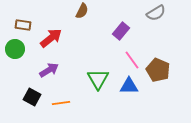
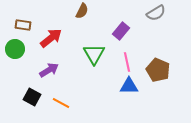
pink line: moved 5 px left, 2 px down; rotated 24 degrees clockwise
green triangle: moved 4 px left, 25 px up
orange line: rotated 36 degrees clockwise
